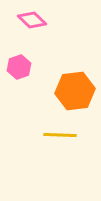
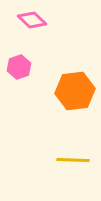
yellow line: moved 13 px right, 25 px down
